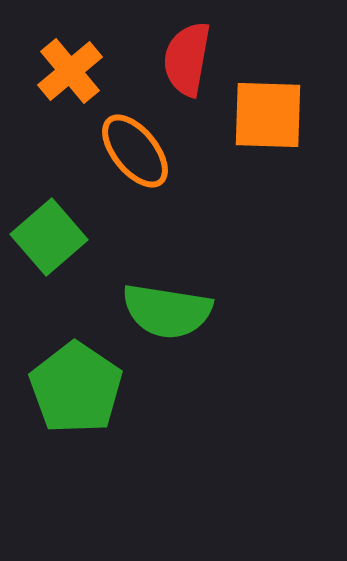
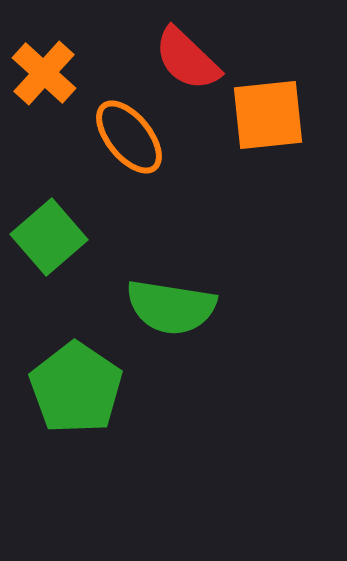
red semicircle: rotated 56 degrees counterclockwise
orange cross: moved 26 px left, 2 px down; rotated 8 degrees counterclockwise
orange square: rotated 8 degrees counterclockwise
orange ellipse: moved 6 px left, 14 px up
green semicircle: moved 4 px right, 4 px up
